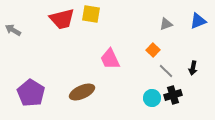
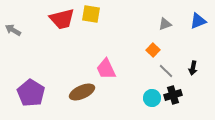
gray triangle: moved 1 px left
pink trapezoid: moved 4 px left, 10 px down
